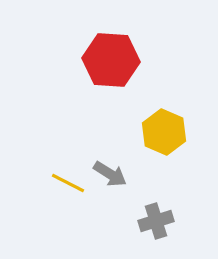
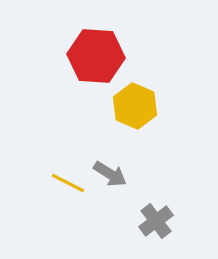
red hexagon: moved 15 px left, 4 px up
yellow hexagon: moved 29 px left, 26 px up
gray cross: rotated 20 degrees counterclockwise
